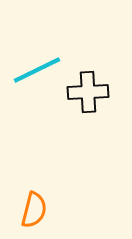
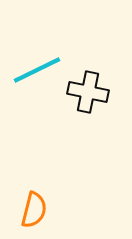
black cross: rotated 15 degrees clockwise
